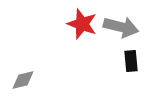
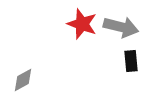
gray diamond: rotated 15 degrees counterclockwise
